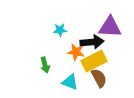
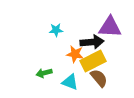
cyan star: moved 4 px left
orange star: moved 1 px left, 2 px down
yellow rectangle: moved 1 px left
green arrow: moved 1 px left, 8 px down; rotated 91 degrees clockwise
brown semicircle: rotated 12 degrees counterclockwise
